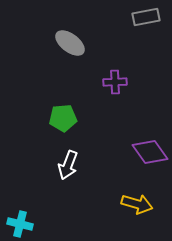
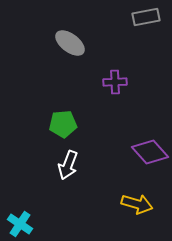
green pentagon: moved 6 px down
purple diamond: rotated 6 degrees counterclockwise
cyan cross: rotated 20 degrees clockwise
